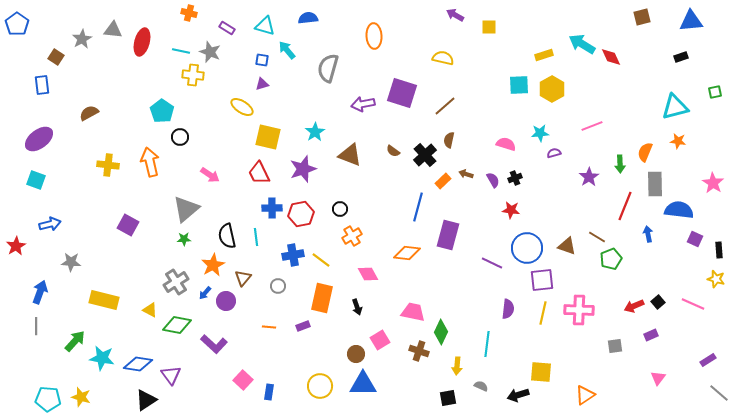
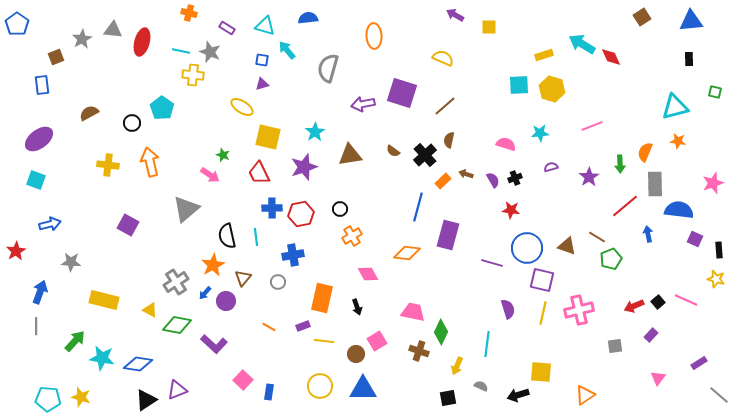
brown square at (642, 17): rotated 18 degrees counterclockwise
brown square at (56, 57): rotated 35 degrees clockwise
black rectangle at (681, 57): moved 8 px right, 2 px down; rotated 72 degrees counterclockwise
yellow semicircle at (443, 58): rotated 10 degrees clockwise
yellow hexagon at (552, 89): rotated 15 degrees counterclockwise
green square at (715, 92): rotated 24 degrees clockwise
cyan pentagon at (162, 111): moved 3 px up
black circle at (180, 137): moved 48 px left, 14 px up
purple semicircle at (554, 153): moved 3 px left, 14 px down
brown triangle at (350, 155): rotated 30 degrees counterclockwise
purple star at (303, 169): moved 1 px right, 2 px up
pink star at (713, 183): rotated 20 degrees clockwise
red line at (625, 206): rotated 28 degrees clockwise
green star at (184, 239): moved 39 px right, 84 px up; rotated 24 degrees clockwise
red star at (16, 246): moved 5 px down
yellow line at (321, 260): moved 3 px right, 81 px down; rotated 30 degrees counterclockwise
purple line at (492, 263): rotated 10 degrees counterclockwise
purple square at (542, 280): rotated 20 degrees clockwise
gray circle at (278, 286): moved 4 px up
pink line at (693, 304): moved 7 px left, 4 px up
purple semicircle at (508, 309): rotated 24 degrees counterclockwise
pink cross at (579, 310): rotated 16 degrees counterclockwise
orange line at (269, 327): rotated 24 degrees clockwise
purple rectangle at (651, 335): rotated 24 degrees counterclockwise
pink square at (380, 340): moved 3 px left, 1 px down
purple rectangle at (708, 360): moved 9 px left, 3 px down
yellow arrow at (457, 366): rotated 18 degrees clockwise
purple triangle at (171, 375): moved 6 px right, 15 px down; rotated 45 degrees clockwise
blue triangle at (363, 384): moved 5 px down
gray line at (719, 393): moved 2 px down
